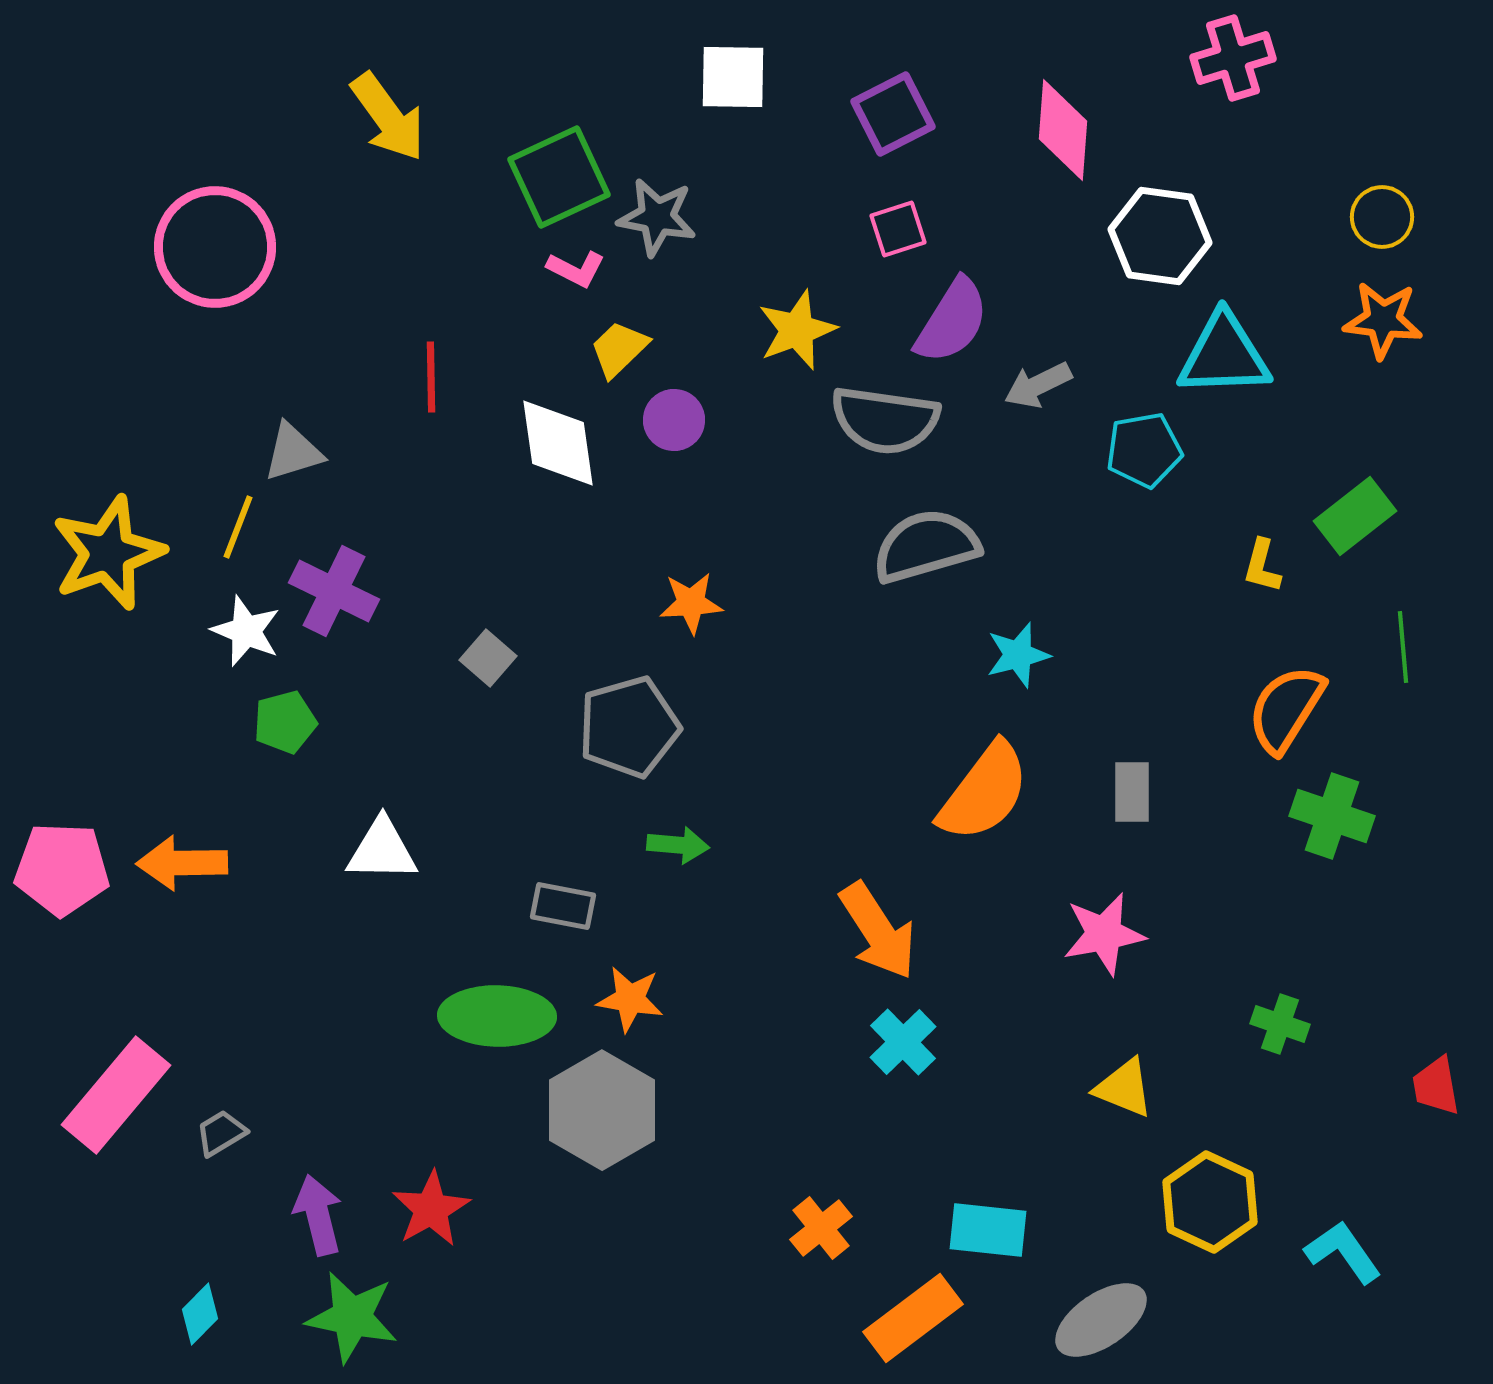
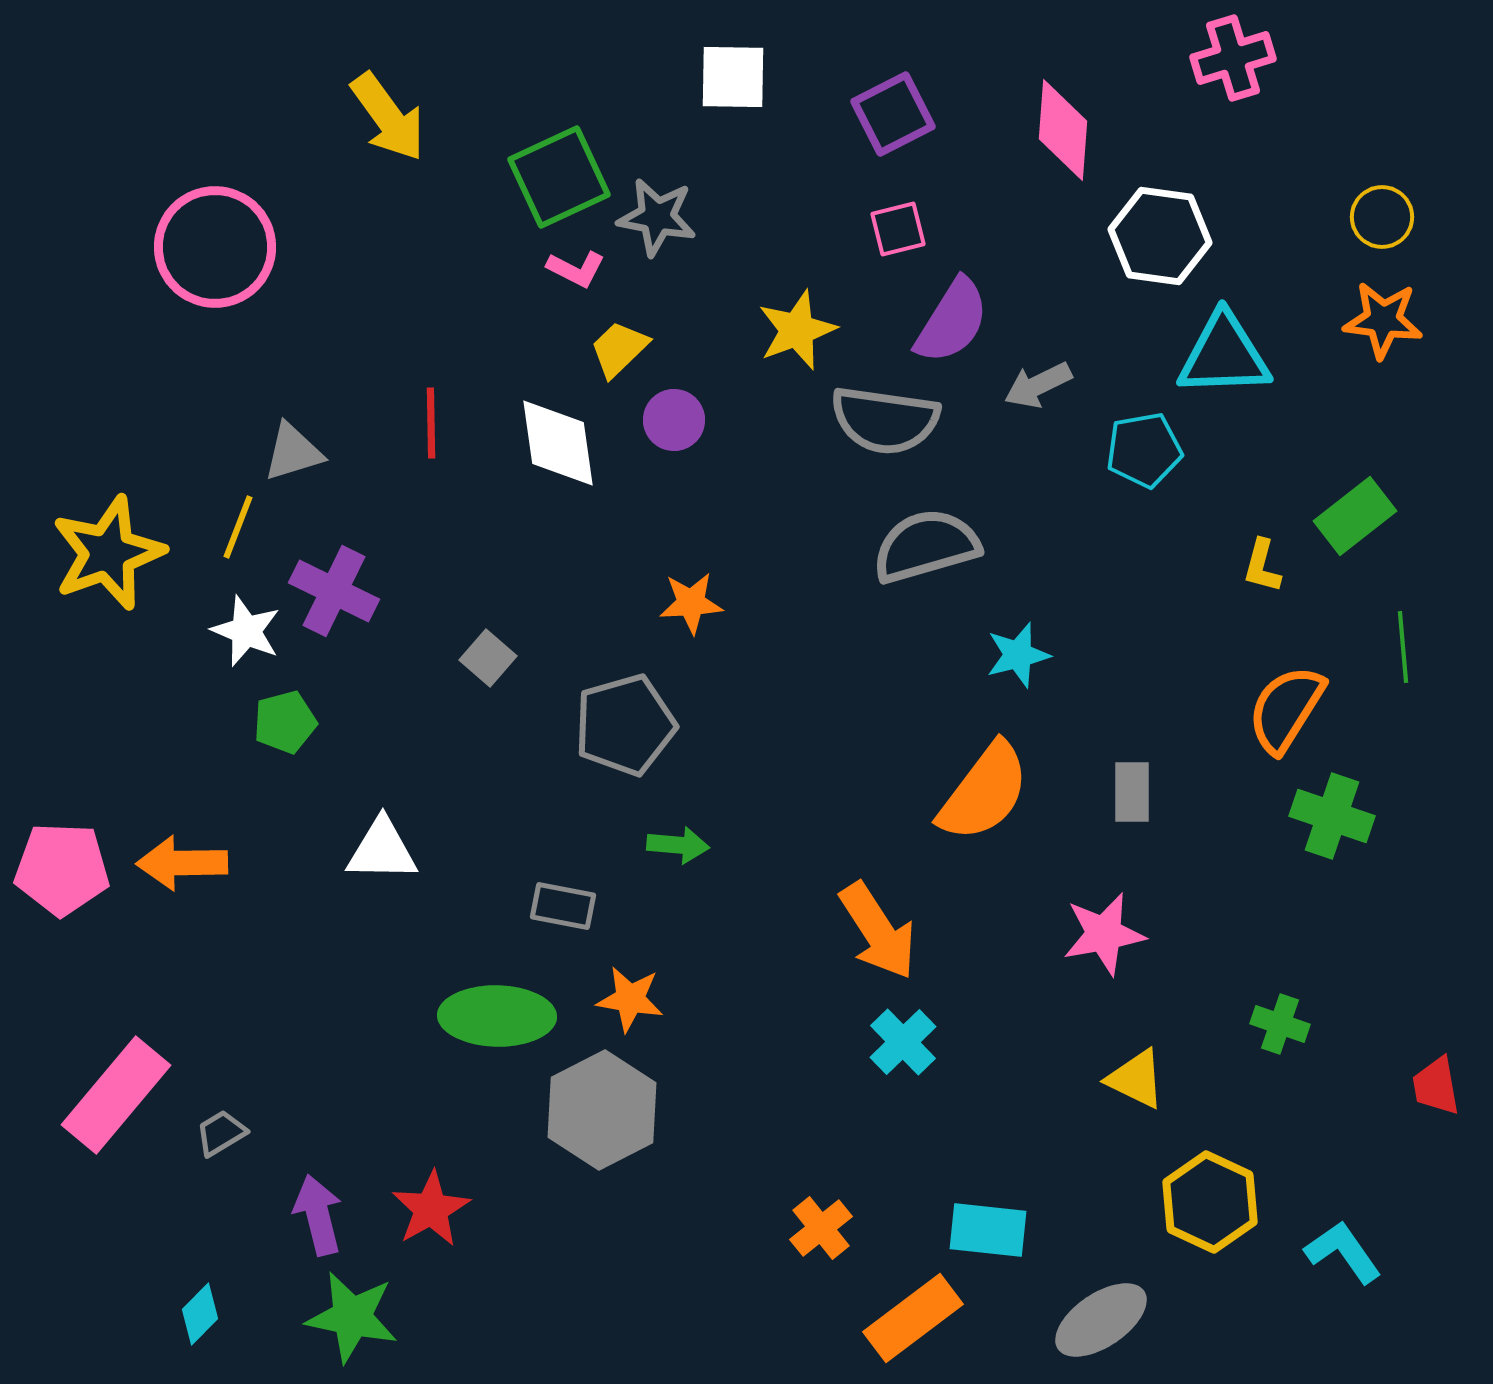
pink square at (898, 229): rotated 4 degrees clockwise
red line at (431, 377): moved 46 px down
gray pentagon at (629, 727): moved 4 px left, 2 px up
yellow triangle at (1124, 1088): moved 12 px right, 9 px up; rotated 4 degrees clockwise
gray hexagon at (602, 1110): rotated 3 degrees clockwise
